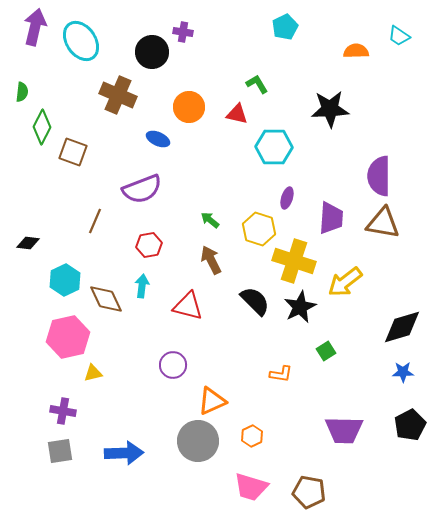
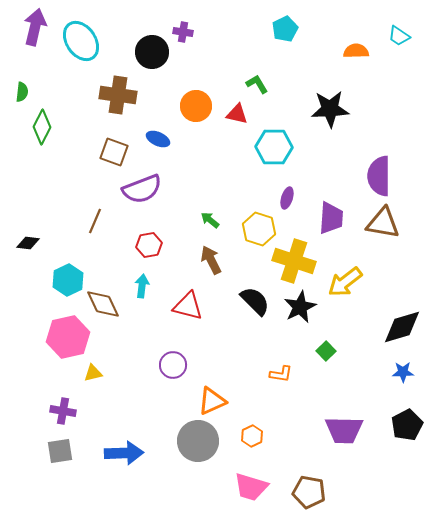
cyan pentagon at (285, 27): moved 2 px down
brown cross at (118, 95): rotated 15 degrees counterclockwise
orange circle at (189, 107): moved 7 px right, 1 px up
brown square at (73, 152): moved 41 px right
cyan hexagon at (65, 280): moved 3 px right
brown diamond at (106, 299): moved 3 px left, 5 px down
green square at (326, 351): rotated 12 degrees counterclockwise
black pentagon at (410, 425): moved 3 px left
